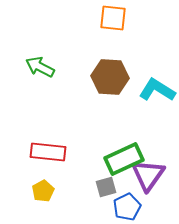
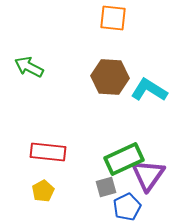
green arrow: moved 11 px left
cyan L-shape: moved 8 px left
